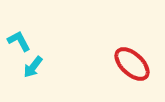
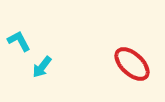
cyan arrow: moved 9 px right
